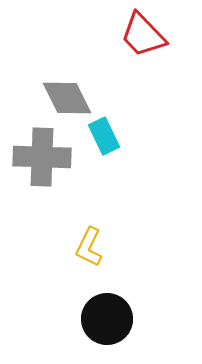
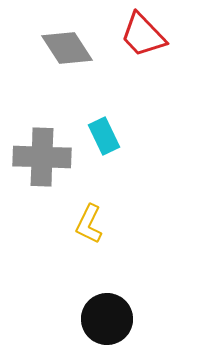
gray diamond: moved 50 px up; rotated 6 degrees counterclockwise
yellow L-shape: moved 23 px up
